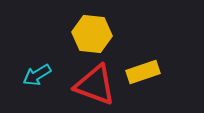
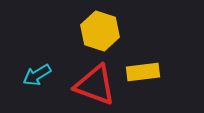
yellow hexagon: moved 8 px right, 3 px up; rotated 12 degrees clockwise
yellow rectangle: rotated 12 degrees clockwise
